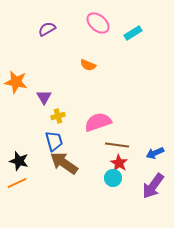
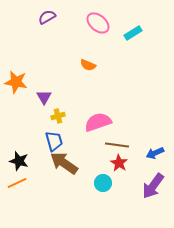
purple semicircle: moved 12 px up
cyan circle: moved 10 px left, 5 px down
